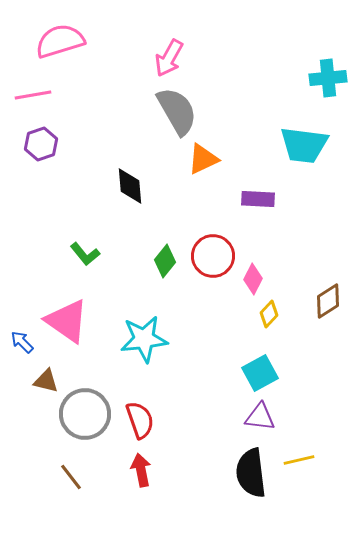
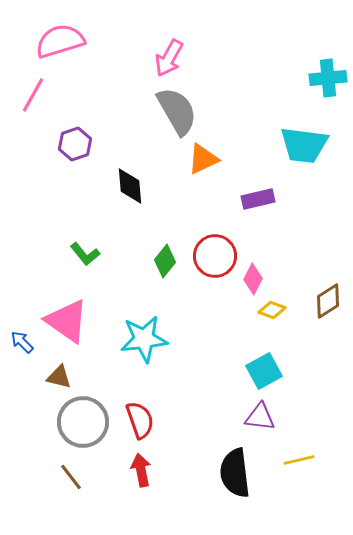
pink line: rotated 51 degrees counterclockwise
purple hexagon: moved 34 px right
purple rectangle: rotated 16 degrees counterclockwise
red circle: moved 2 px right
yellow diamond: moved 3 px right, 4 px up; rotated 68 degrees clockwise
cyan square: moved 4 px right, 2 px up
brown triangle: moved 13 px right, 4 px up
gray circle: moved 2 px left, 8 px down
black semicircle: moved 16 px left
